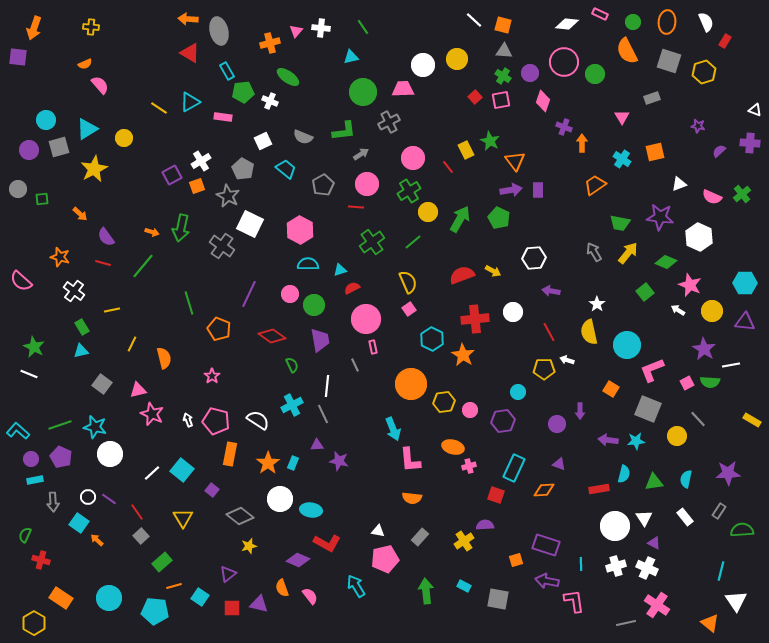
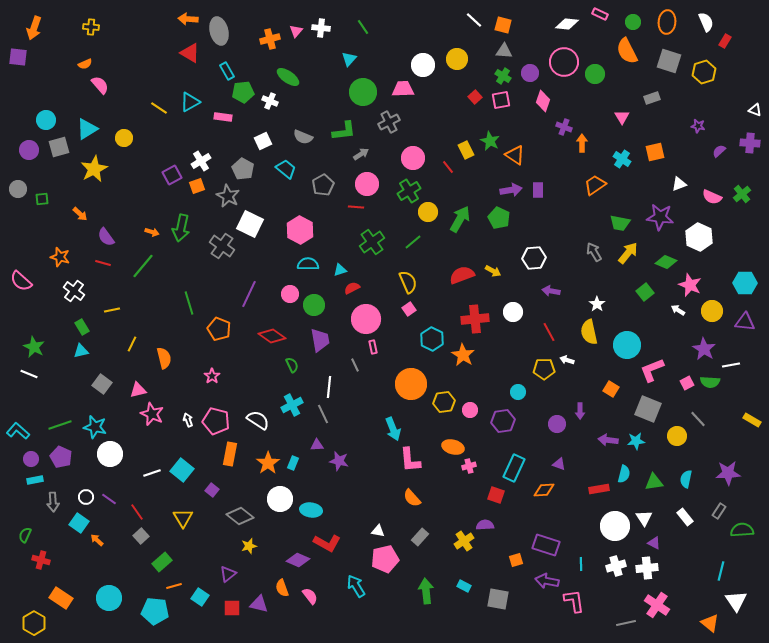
orange cross at (270, 43): moved 4 px up
cyan triangle at (351, 57): moved 2 px left, 2 px down; rotated 35 degrees counterclockwise
orange triangle at (515, 161): moved 6 px up; rotated 20 degrees counterclockwise
white line at (327, 386): moved 2 px right, 1 px down
white line at (152, 473): rotated 24 degrees clockwise
white circle at (88, 497): moved 2 px left
orange semicircle at (412, 498): rotated 42 degrees clockwise
white cross at (647, 568): rotated 30 degrees counterclockwise
